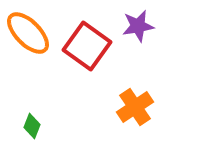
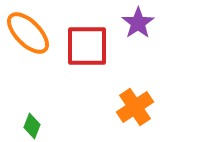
purple star: moved 3 px up; rotated 24 degrees counterclockwise
red square: rotated 36 degrees counterclockwise
